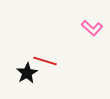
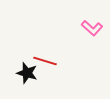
black star: rotated 25 degrees counterclockwise
